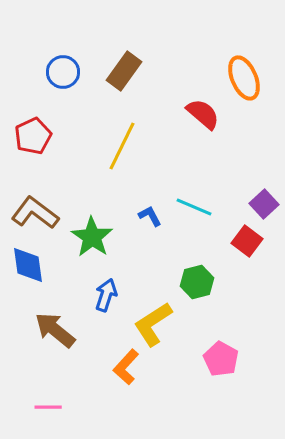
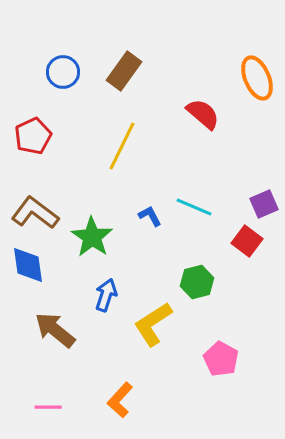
orange ellipse: moved 13 px right
purple square: rotated 20 degrees clockwise
orange L-shape: moved 6 px left, 33 px down
